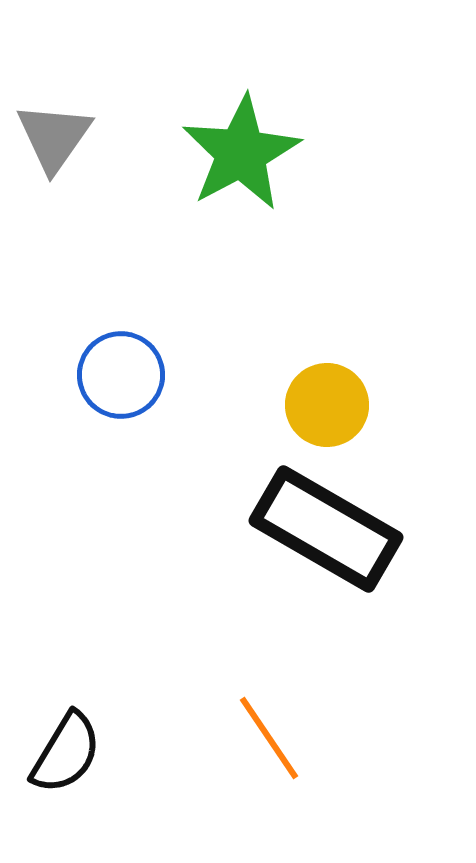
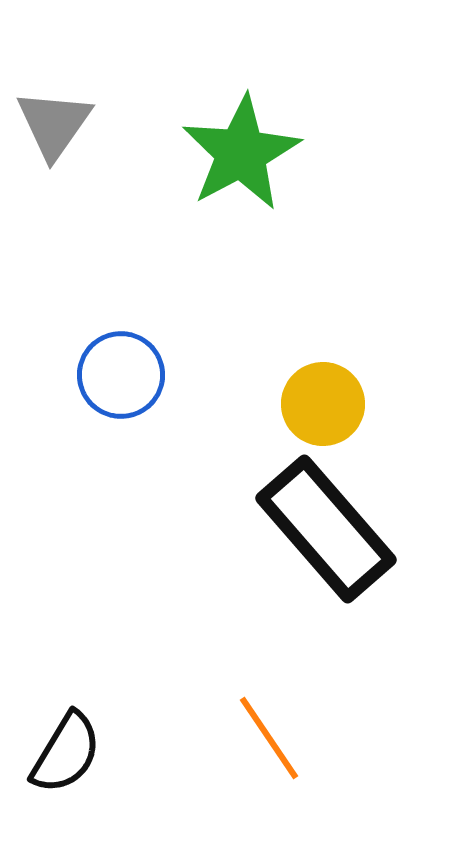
gray triangle: moved 13 px up
yellow circle: moved 4 px left, 1 px up
black rectangle: rotated 19 degrees clockwise
